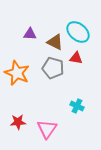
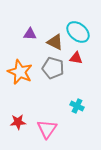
orange star: moved 3 px right, 1 px up
